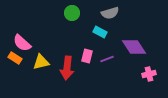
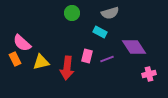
orange rectangle: moved 1 px down; rotated 32 degrees clockwise
